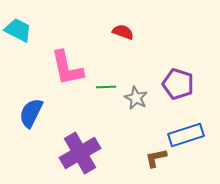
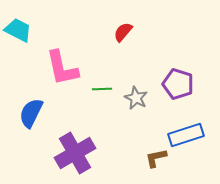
red semicircle: rotated 70 degrees counterclockwise
pink L-shape: moved 5 px left
green line: moved 4 px left, 2 px down
purple cross: moved 5 px left
